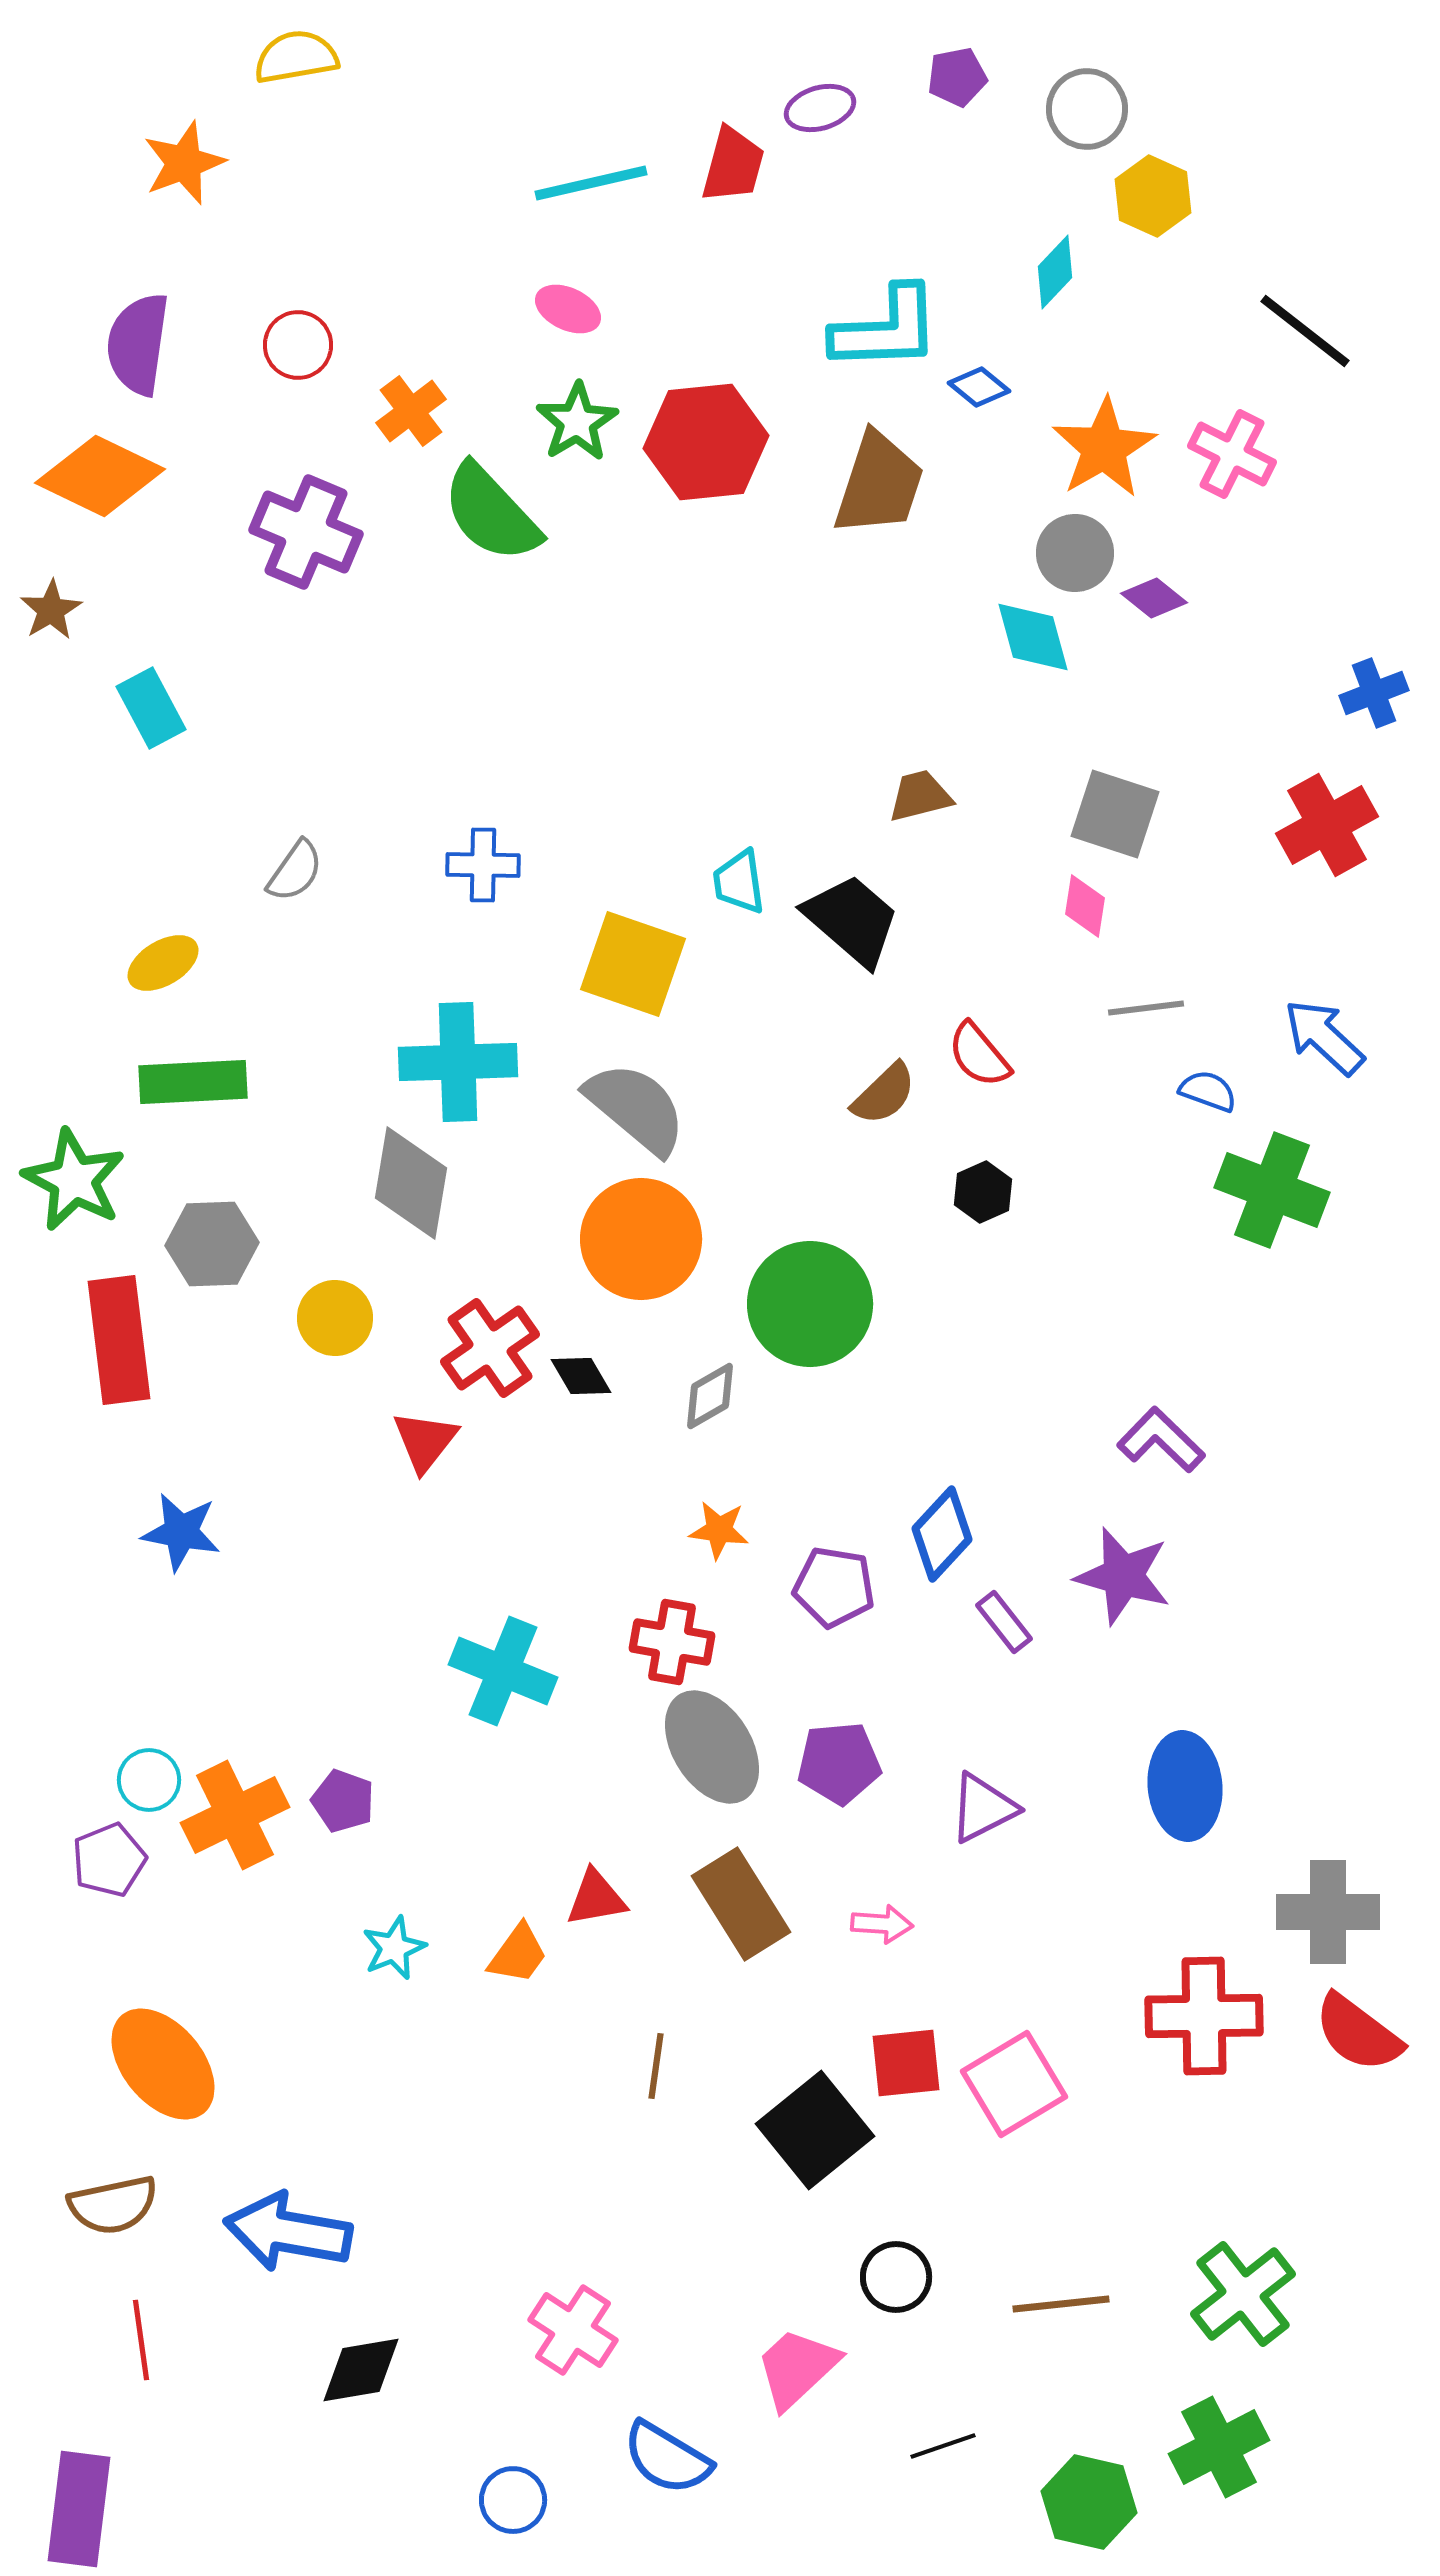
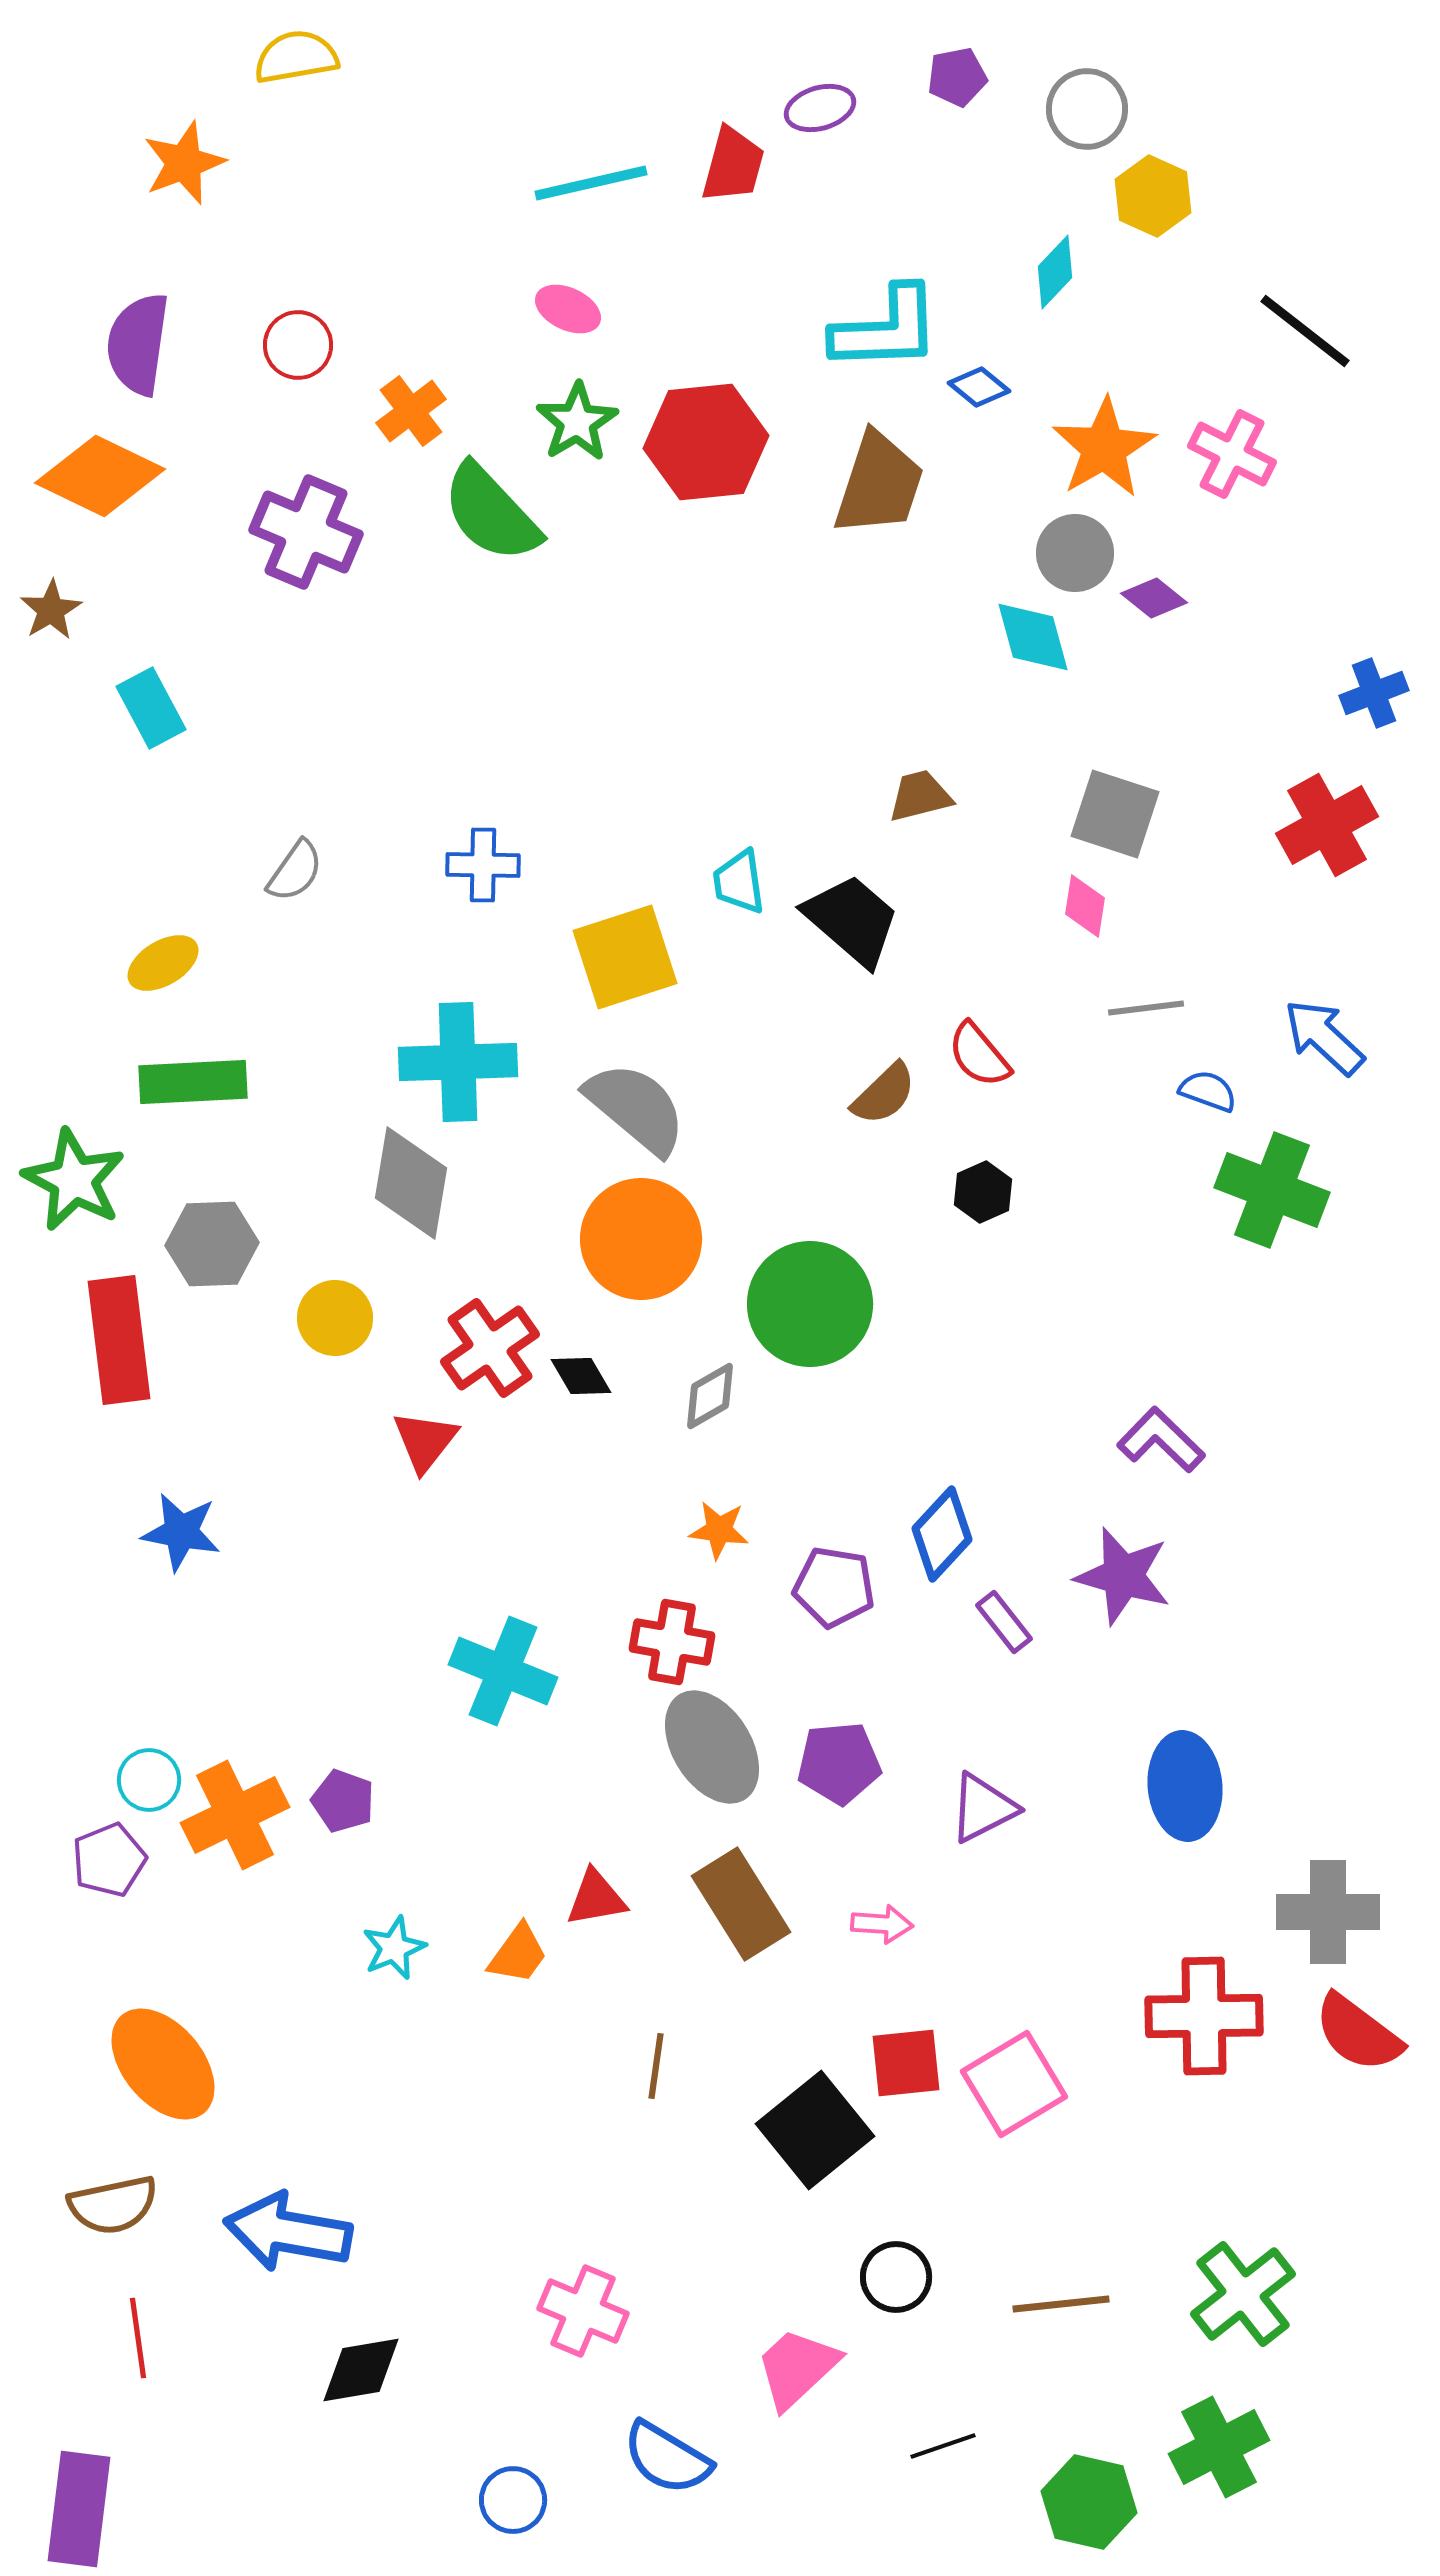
yellow square at (633, 964): moved 8 px left, 7 px up; rotated 37 degrees counterclockwise
pink cross at (573, 2330): moved 10 px right, 19 px up; rotated 10 degrees counterclockwise
red line at (141, 2340): moved 3 px left, 2 px up
